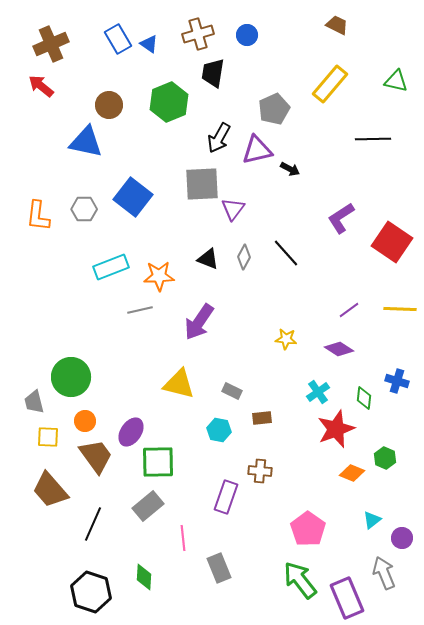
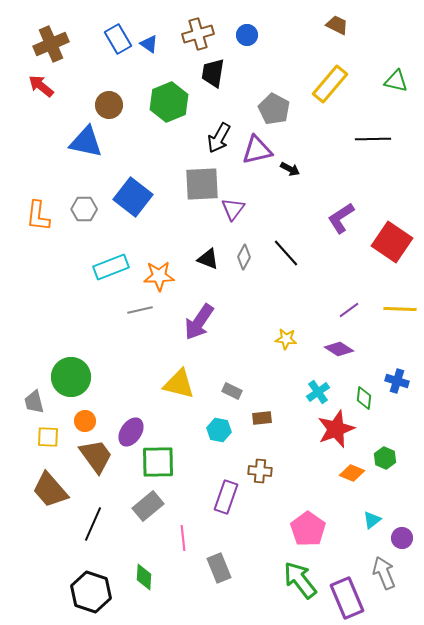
gray pentagon at (274, 109): rotated 20 degrees counterclockwise
